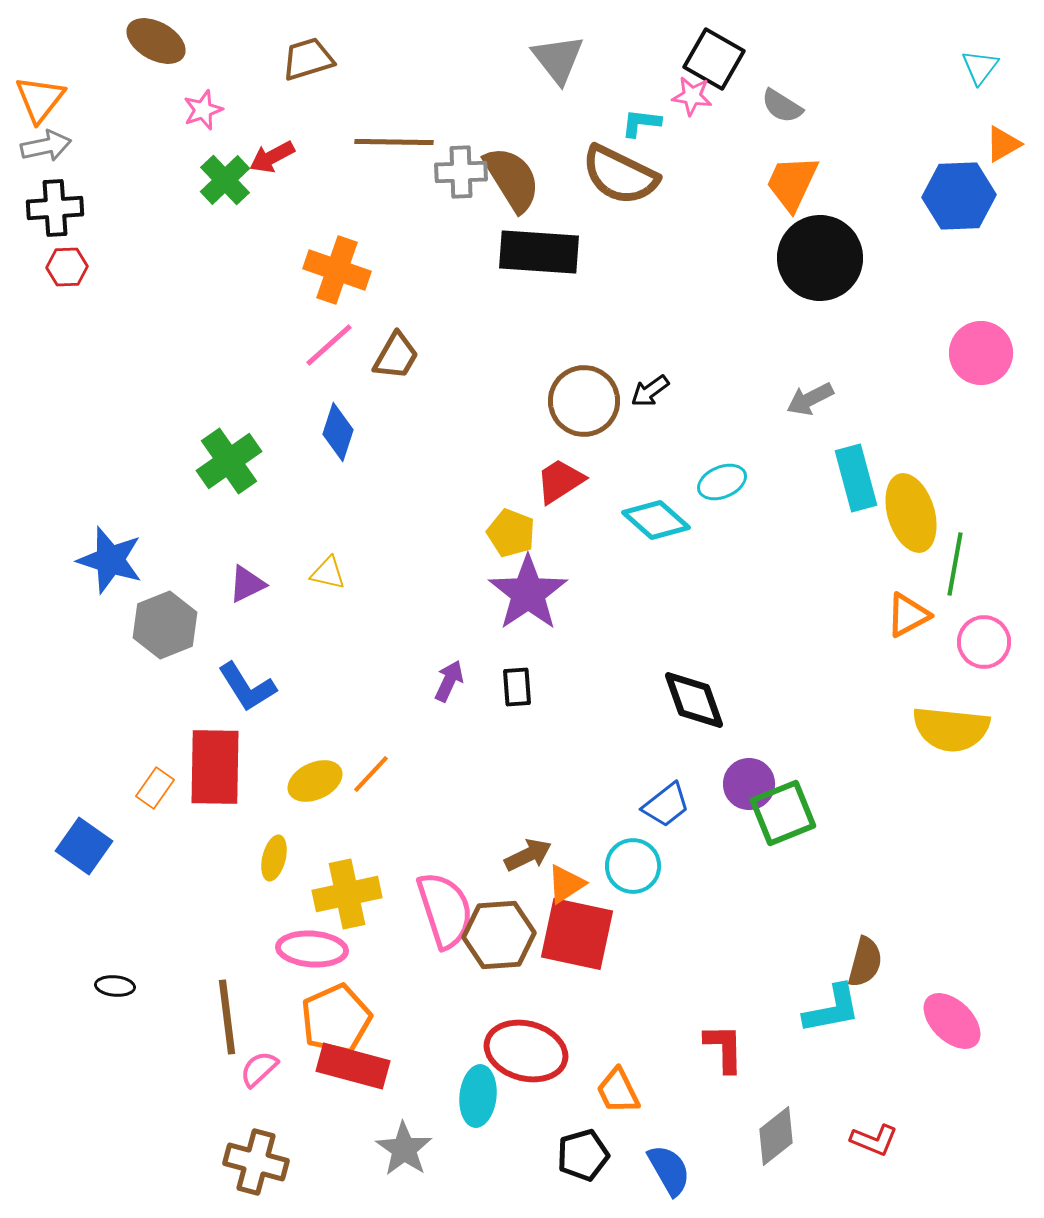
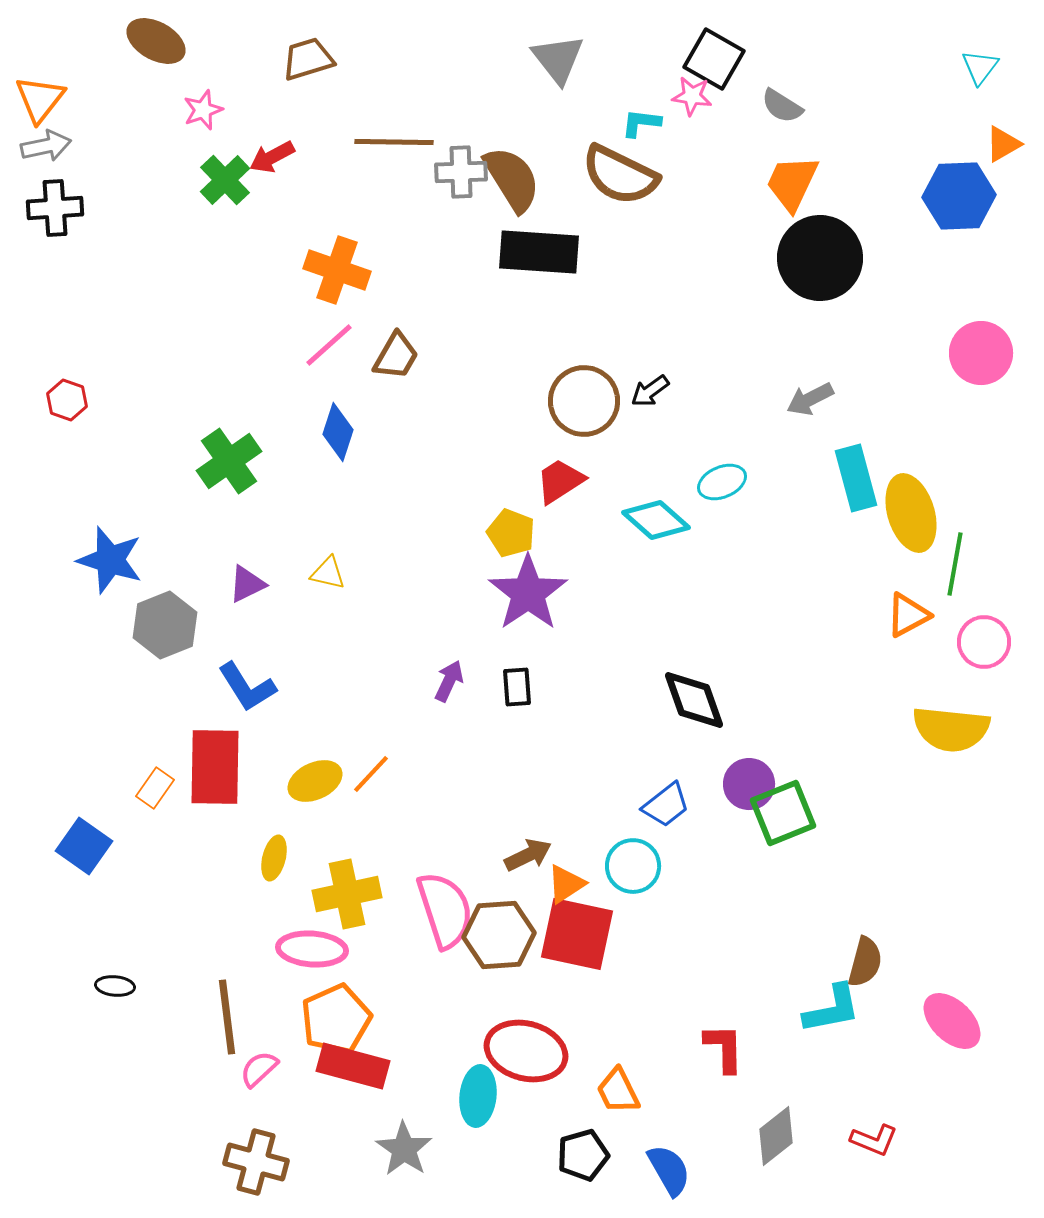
red hexagon at (67, 267): moved 133 px down; rotated 21 degrees clockwise
